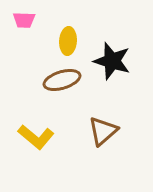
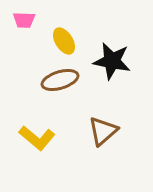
yellow ellipse: moved 4 px left; rotated 36 degrees counterclockwise
black star: rotated 6 degrees counterclockwise
brown ellipse: moved 2 px left
yellow L-shape: moved 1 px right, 1 px down
